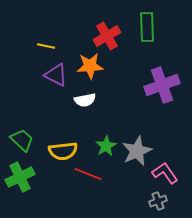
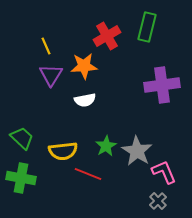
green rectangle: rotated 16 degrees clockwise
yellow line: rotated 54 degrees clockwise
orange star: moved 6 px left
purple triangle: moved 5 px left; rotated 35 degrees clockwise
purple cross: rotated 12 degrees clockwise
green trapezoid: moved 2 px up
gray star: rotated 16 degrees counterclockwise
pink L-shape: moved 1 px left, 1 px up; rotated 12 degrees clockwise
green cross: moved 1 px right, 1 px down; rotated 36 degrees clockwise
gray cross: rotated 24 degrees counterclockwise
